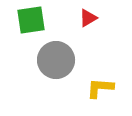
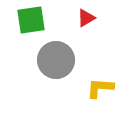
red triangle: moved 2 px left
